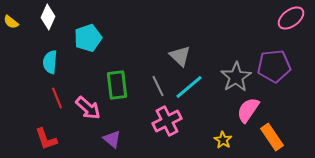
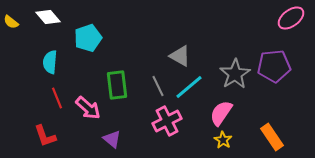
white diamond: rotated 65 degrees counterclockwise
gray triangle: rotated 15 degrees counterclockwise
gray star: moved 1 px left, 3 px up
pink semicircle: moved 27 px left, 3 px down
red L-shape: moved 1 px left, 3 px up
